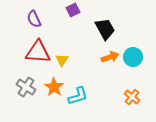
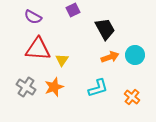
purple semicircle: moved 1 px left, 2 px up; rotated 36 degrees counterclockwise
red triangle: moved 3 px up
cyan circle: moved 2 px right, 2 px up
orange star: rotated 18 degrees clockwise
cyan L-shape: moved 20 px right, 8 px up
